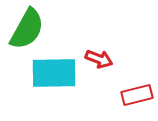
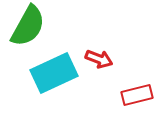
green semicircle: moved 1 px right, 3 px up
cyan rectangle: rotated 24 degrees counterclockwise
